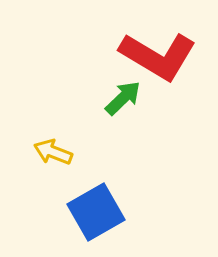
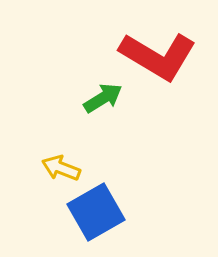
green arrow: moved 20 px left; rotated 12 degrees clockwise
yellow arrow: moved 8 px right, 16 px down
